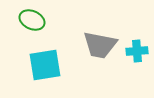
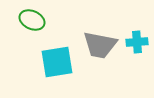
cyan cross: moved 9 px up
cyan square: moved 12 px right, 3 px up
